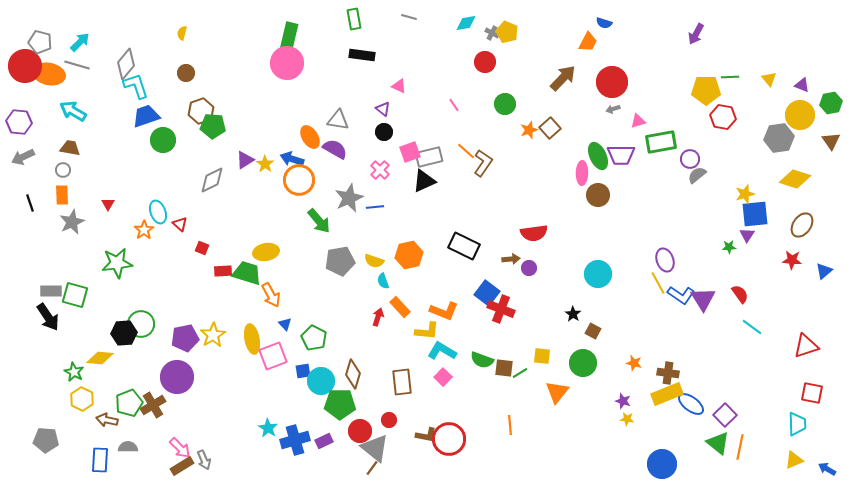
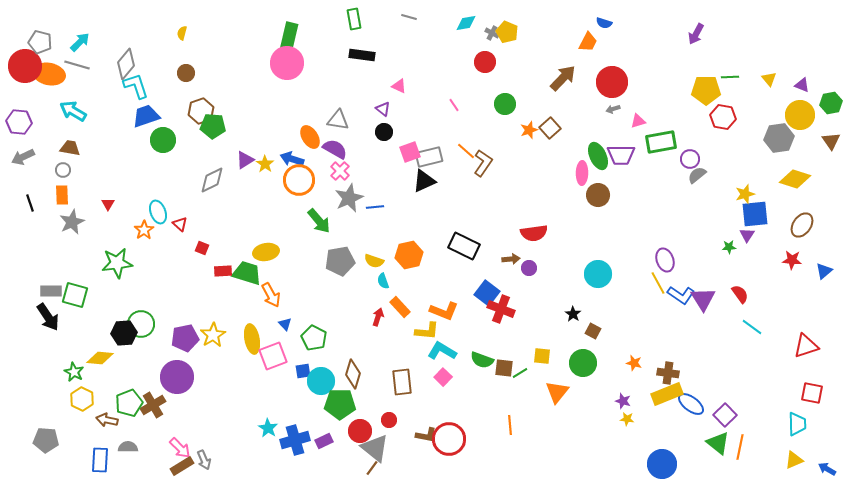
pink cross at (380, 170): moved 40 px left, 1 px down
